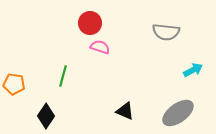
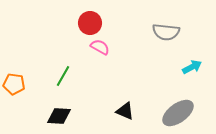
pink semicircle: rotated 12 degrees clockwise
cyan arrow: moved 1 px left, 3 px up
green line: rotated 15 degrees clockwise
black diamond: moved 13 px right; rotated 60 degrees clockwise
